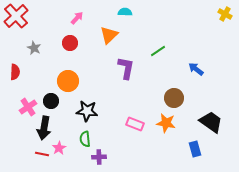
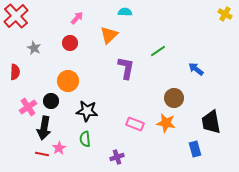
black trapezoid: rotated 135 degrees counterclockwise
purple cross: moved 18 px right; rotated 16 degrees counterclockwise
